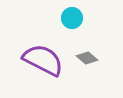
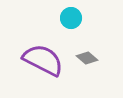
cyan circle: moved 1 px left
